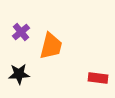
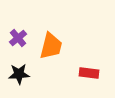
purple cross: moved 3 px left, 6 px down
red rectangle: moved 9 px left, 5 px up
